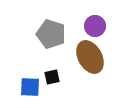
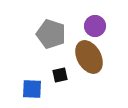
brown ellipse: moved 1 px left
black square: moved 8 px right, 2 px up
blue square: moved 2 px right, 2 px down
